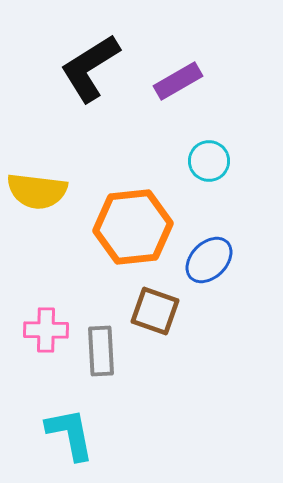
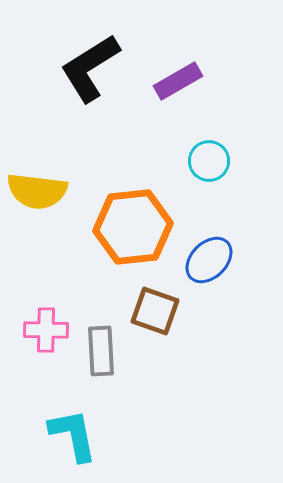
cyan L-shape: moved 3 px right, 1 px down
